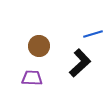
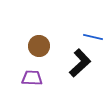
blue line: moved 3 px down; rotated 30 degrees clockwise
